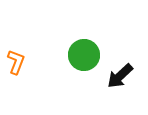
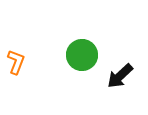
green circle: moved 2 px left
